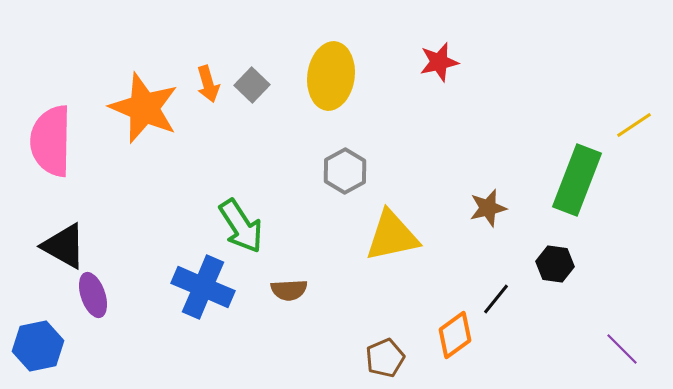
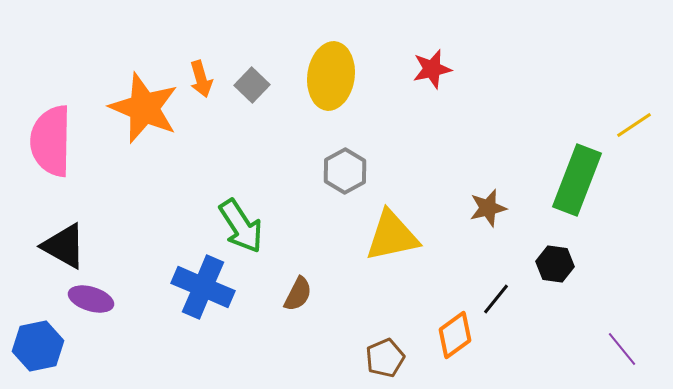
red star: moved 7 px left, 7 px down
orange arrow: moved 7 px left, 5 px up
brown semicircle: moved 9 px right, 4 px down; rotated 60 degrees counterclockwise
purple ellipse: moved 2 px left, 4 px down; rotated 54 degrees counterclockwise
purple line: rotated 6 degrees clockwise
